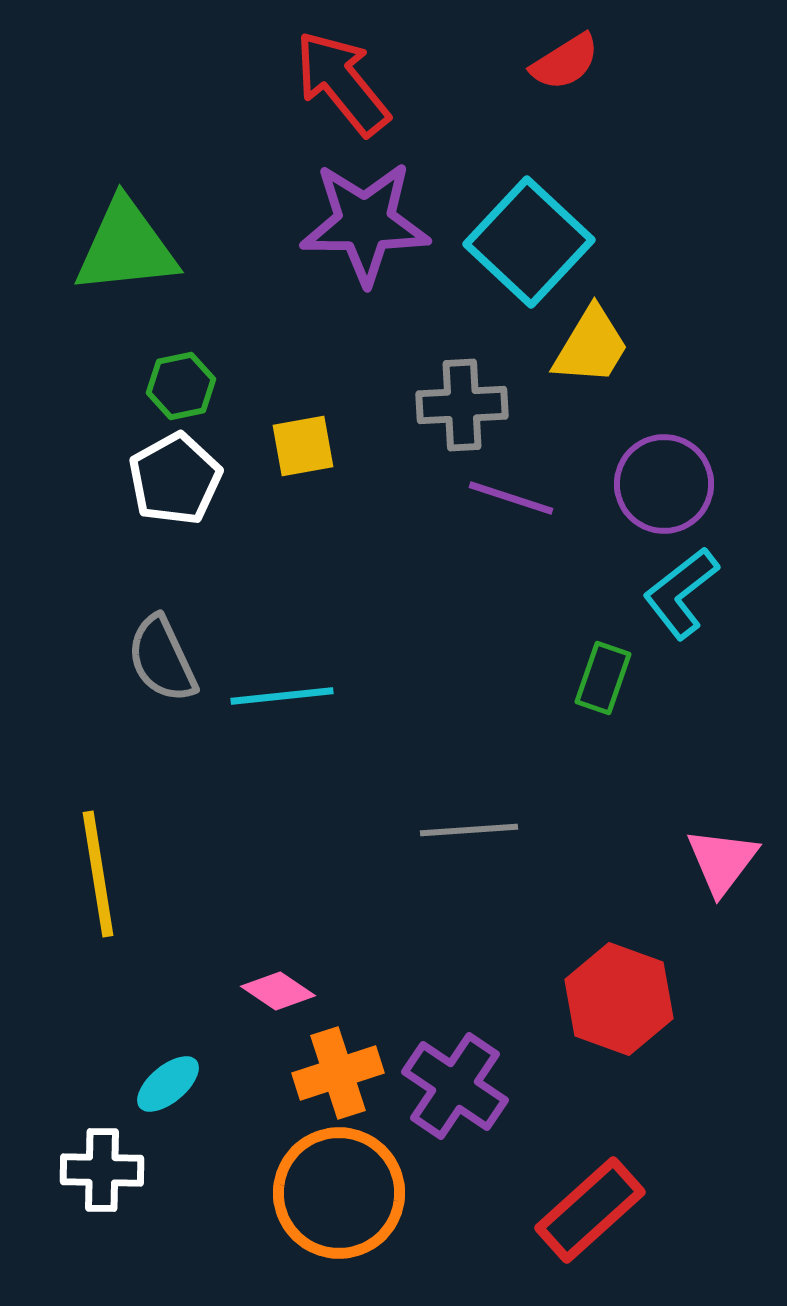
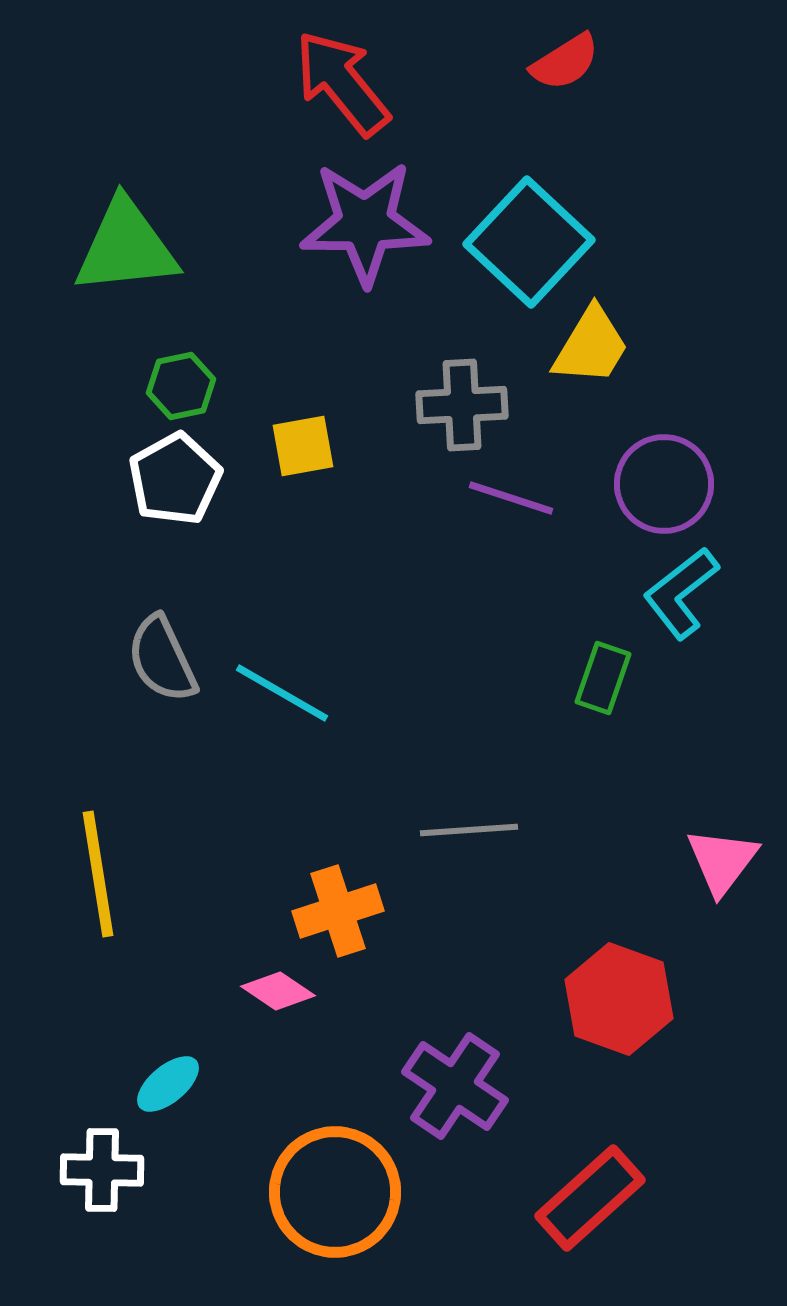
cyan line: moved 3 px up; rotated 36 degrees clockwise
orange cross: moved 162 px up
orange circle: moved 4 px left, 1 px up
red rectangle: moved 12 px up
